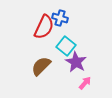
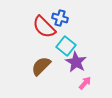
red semicircle: rotated 110 degrees clockwise
